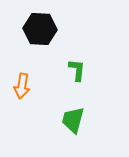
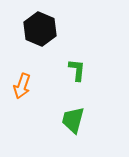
black hexagon: rotated 20 degrees clockwise
orange arrow: rotated 10 degrees clockwise
